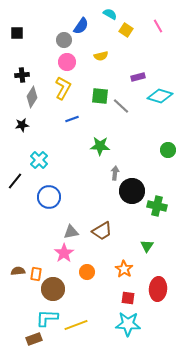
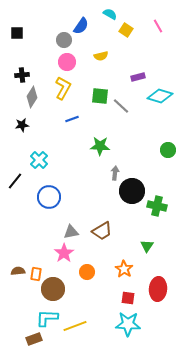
yellow line: moved 1 px left, 1 px down
